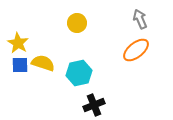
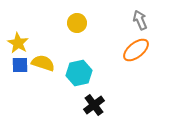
gray arrow: moved 1 px down
black cross: rotated 15 degrees counterclockwise
